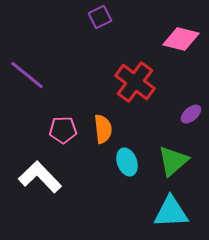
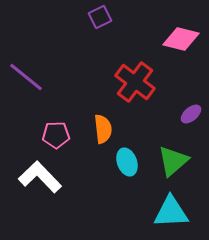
purple line: moved 1 px left, 2 px down
pink pentagon: moved 7 px left, 5 px down
